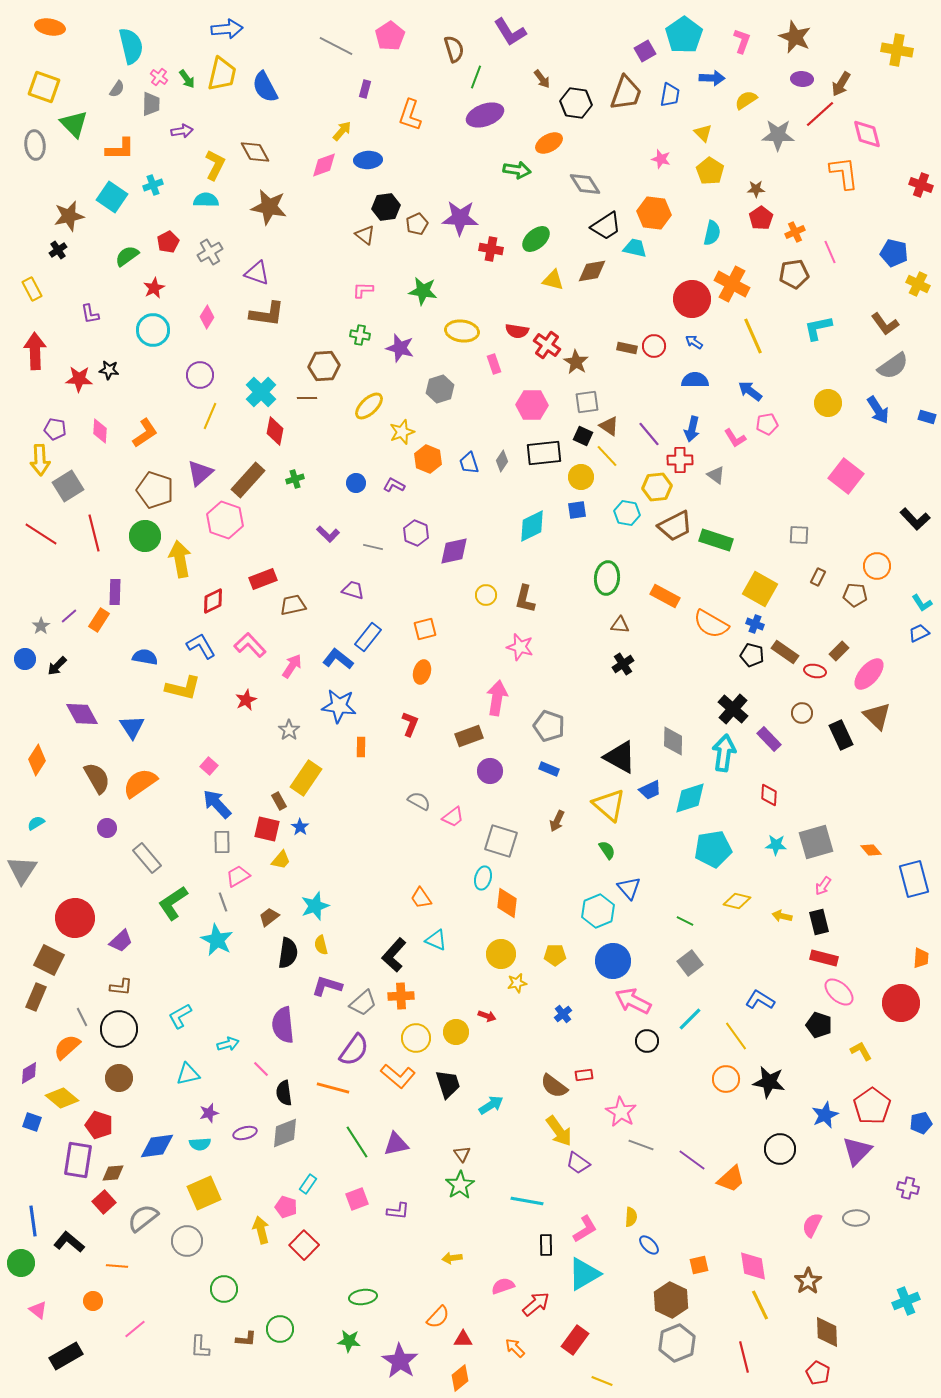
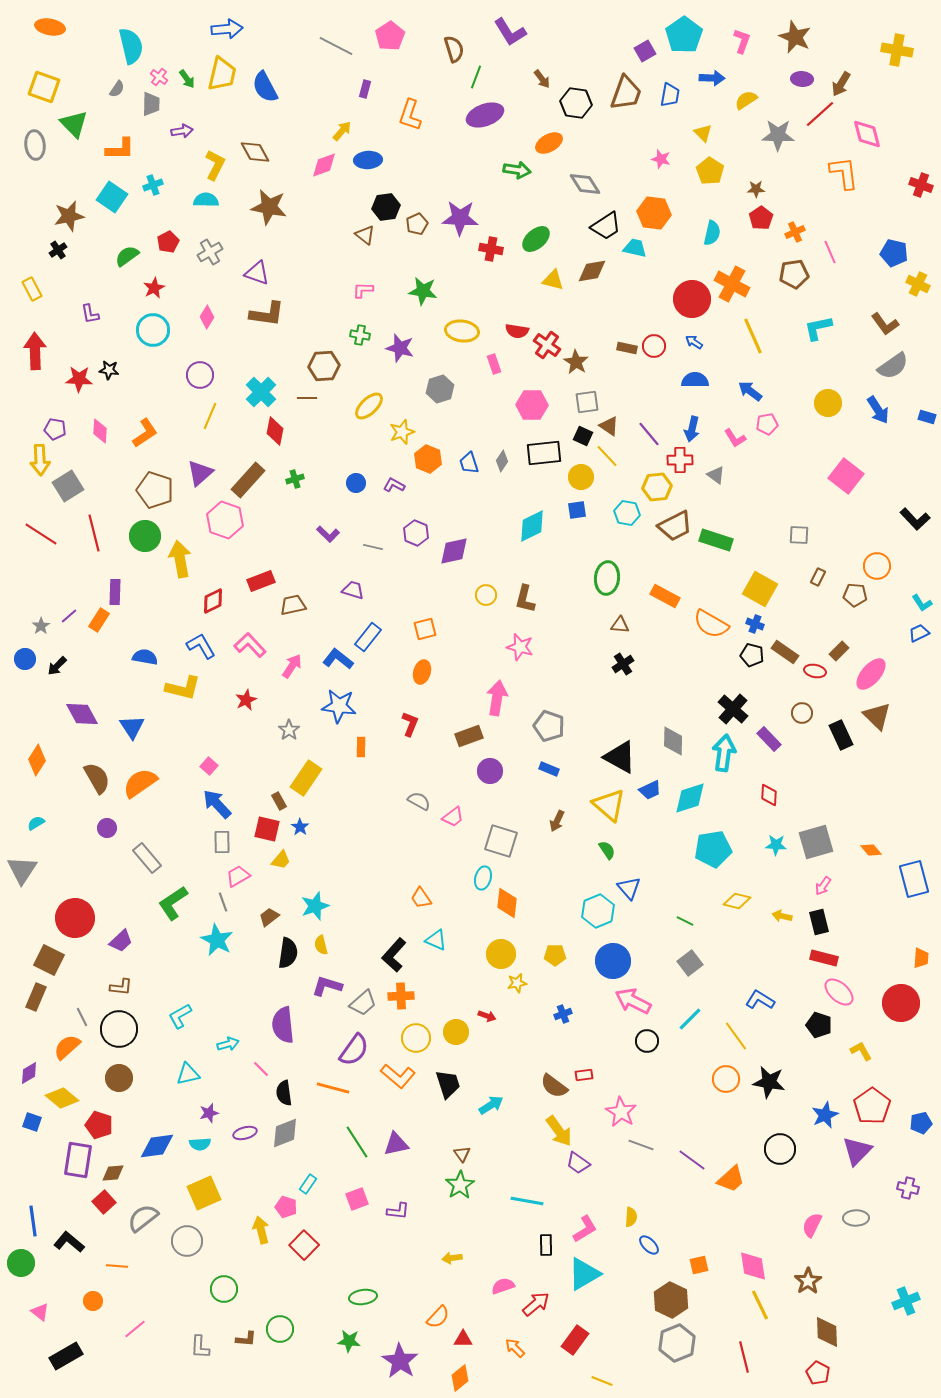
red rectangle at (263, 579): moved 2 px left, 2 px down
pink ellipse at (869, 674): moved 2 px right
blue cross at (563, 1014): rotated 18 degrees clockwise
pink triangle at (38, 1310): moved 2 px right, 2 px down
